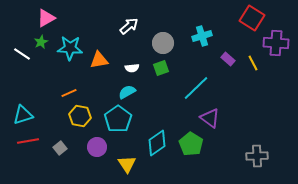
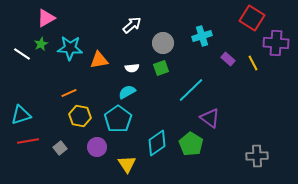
white arrow: moved 3 px right, 1 px up
green star: moved 2 px down
cyan line: moved 5 px left, 2 px down
cyan triangle: moved 2 px left
